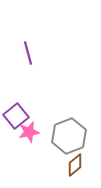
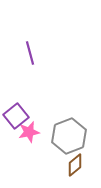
purple line: moved 2 px right
